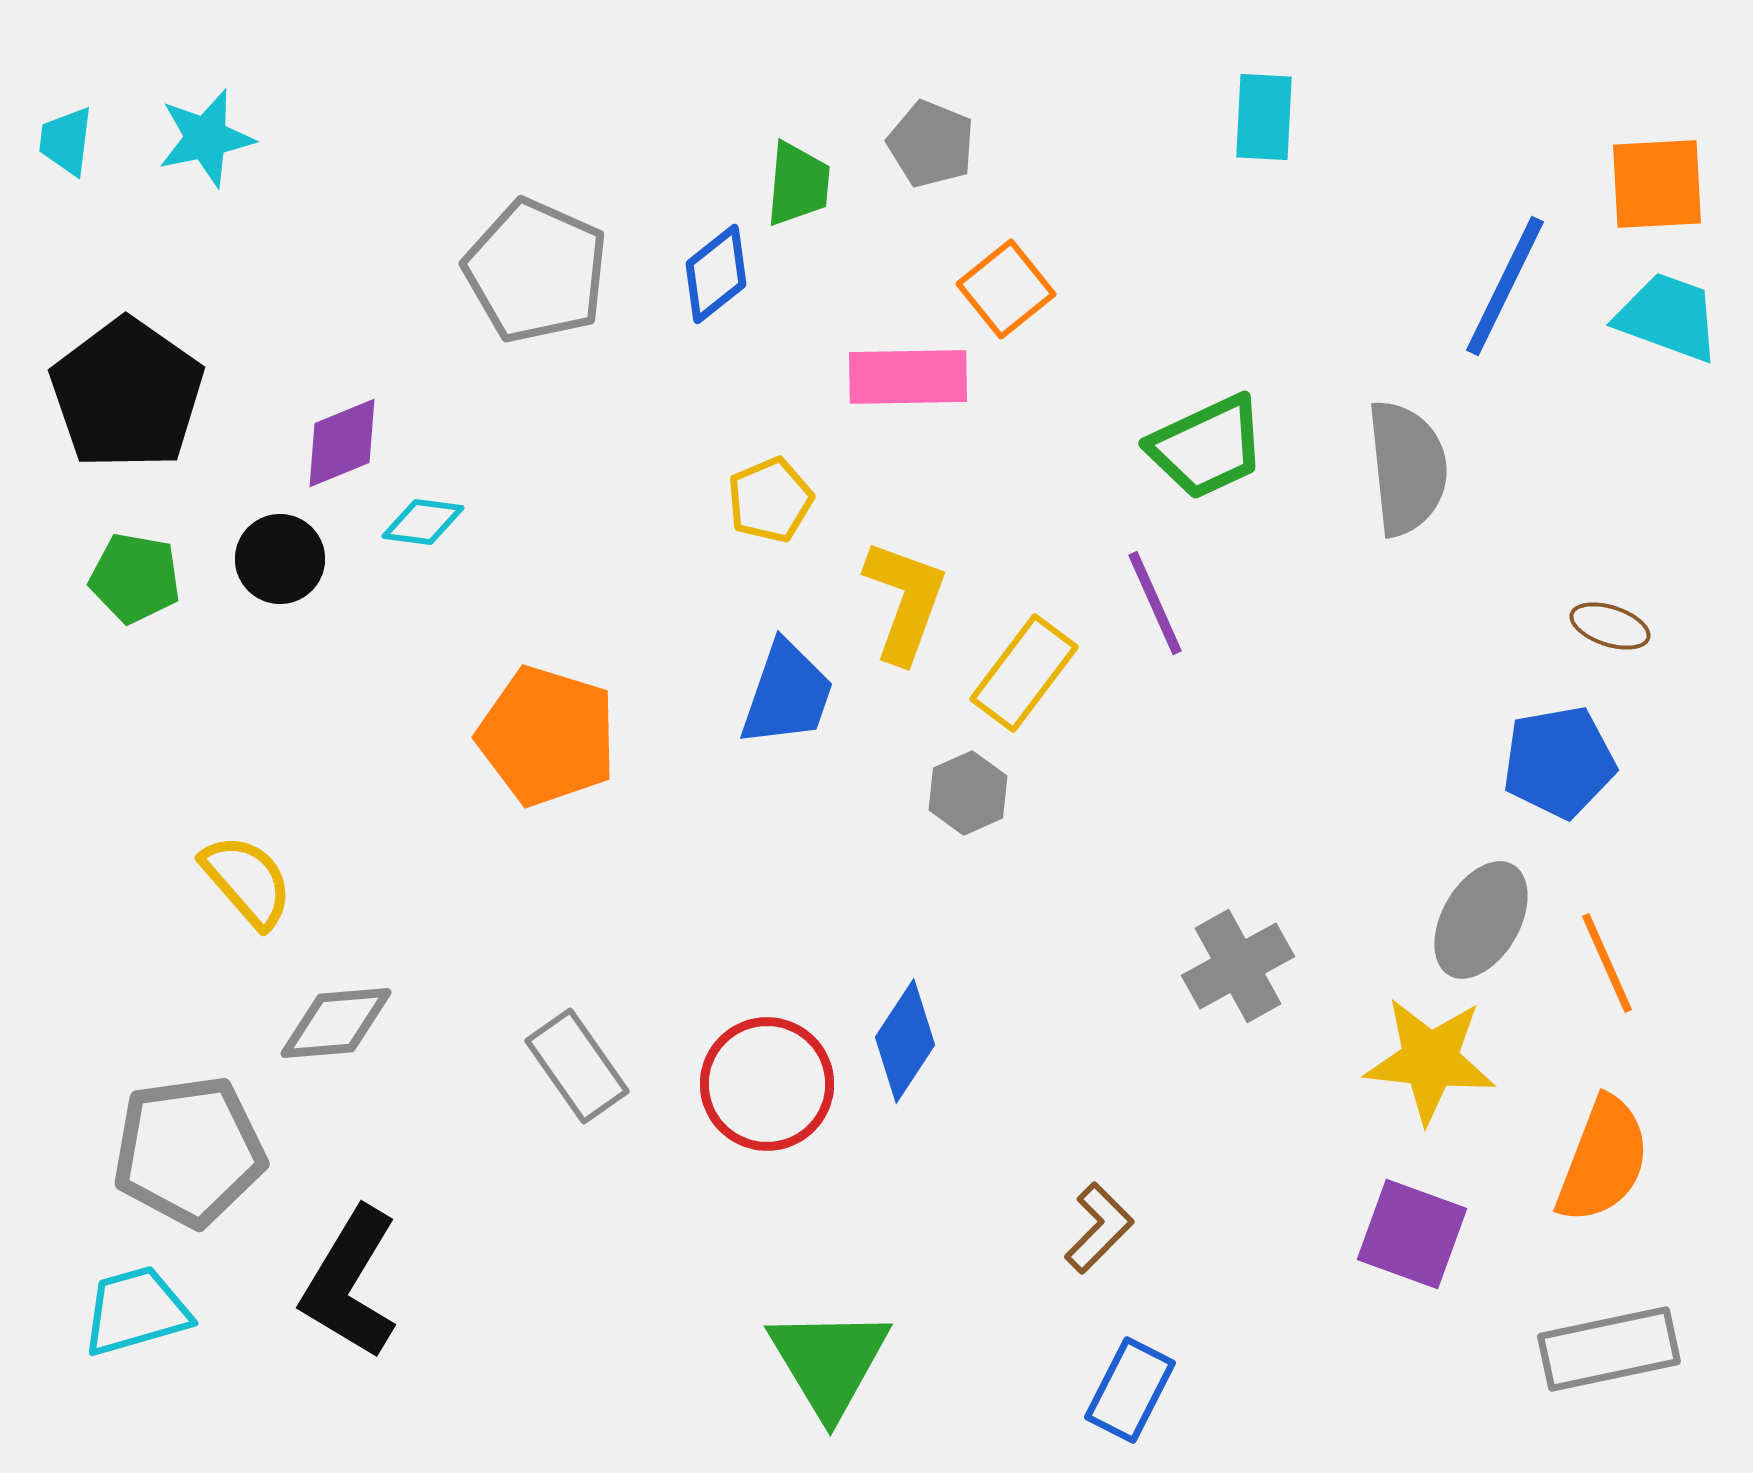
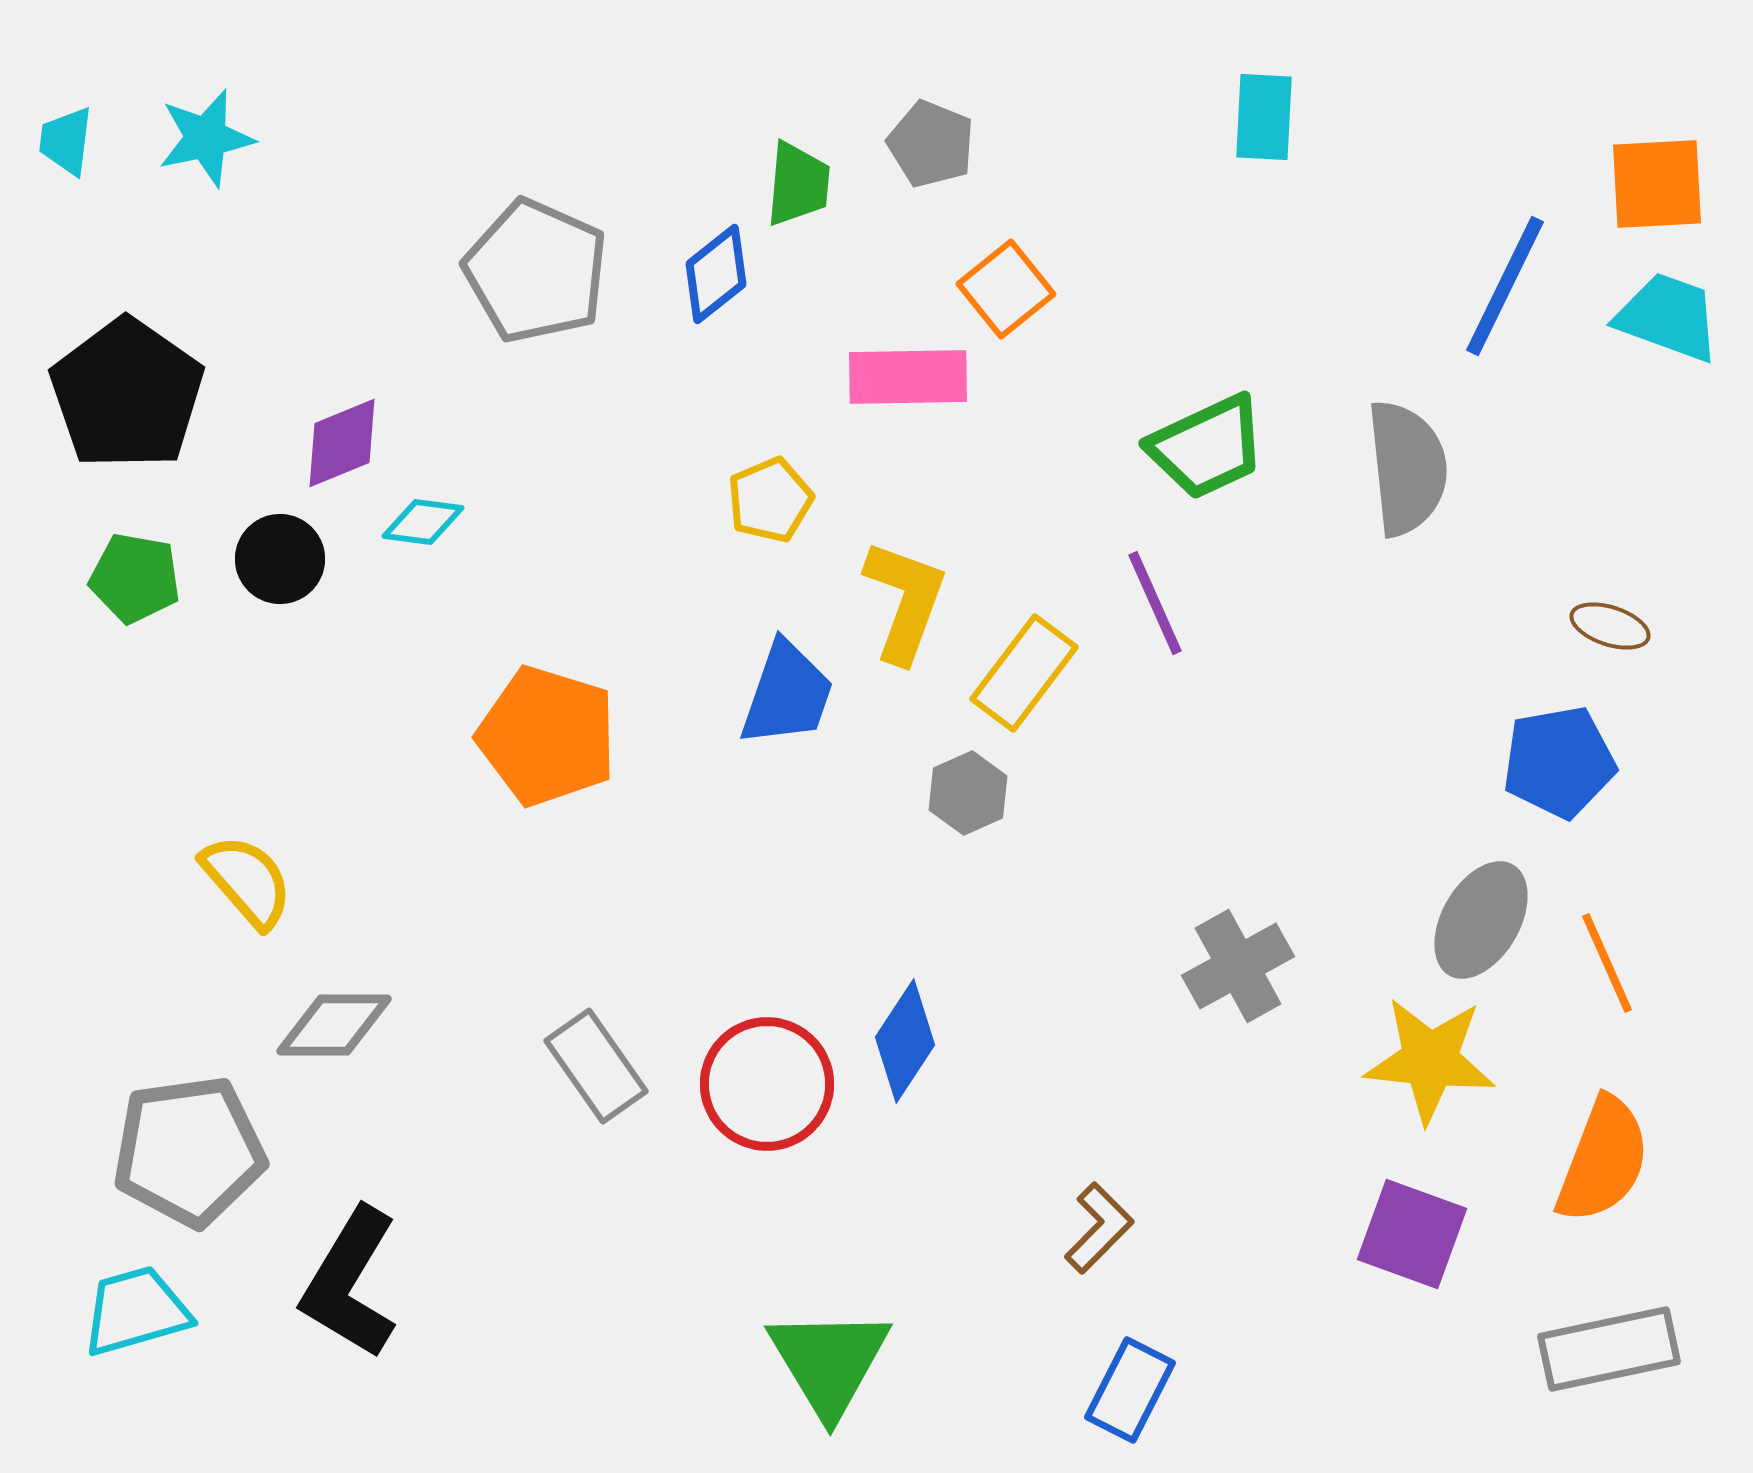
gray diamond at (336, 1023): moved 2 px left, 2 px down; rotated 5 degrees clockwise
gray rectangle at (577, 1066): moved 19 px right
